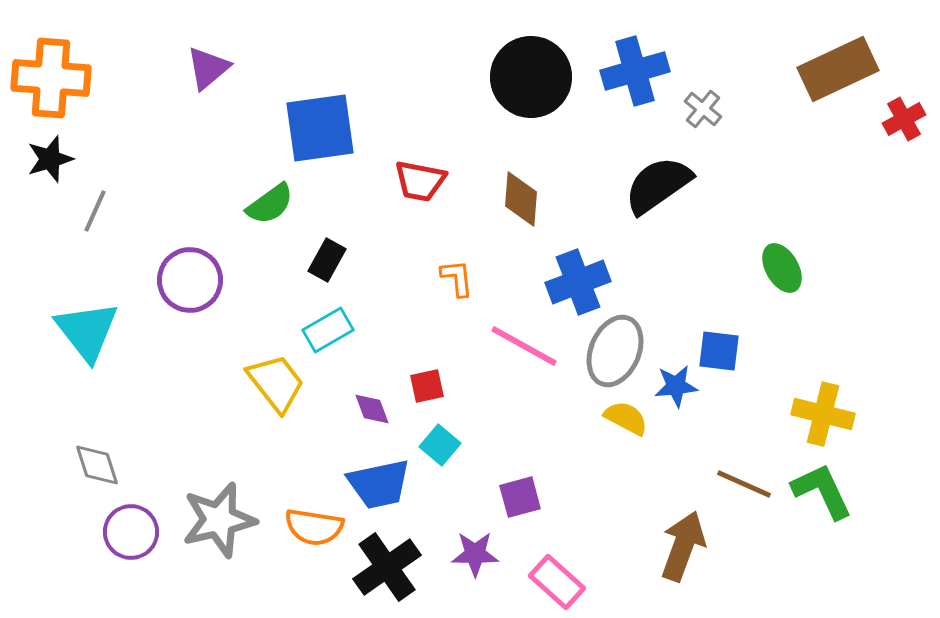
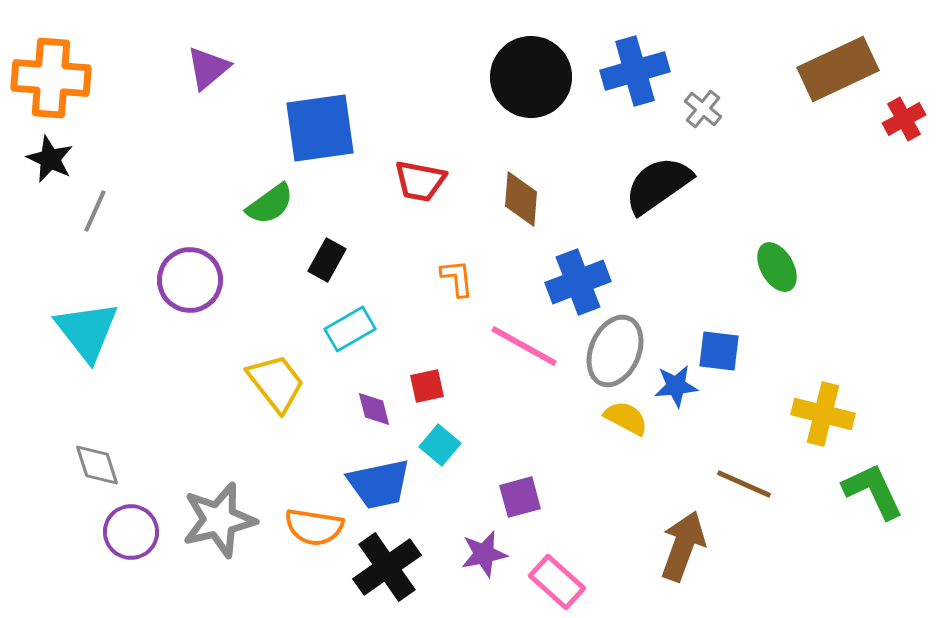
black star at (50, 159): rotated 30 degrees counterclockwise
green ellipse at (782, 268): moved 5 px left, 1 px up
cyan rectangle at (328, 330): moved 22 px right, 1 px up
purple diamond at (372, 409): moved 2 px right; rotated 6 degrees clockwise
green L-shape at (822, 491): moved 51 px right
purple star at (475, 554): moved 9 px right; rotated 12 degrees counterclockwise
